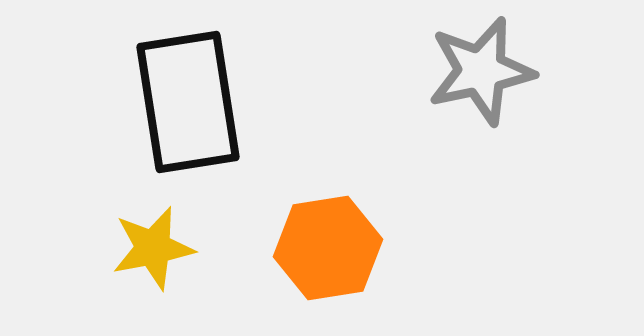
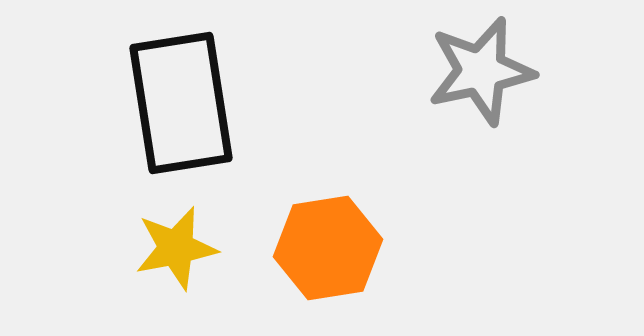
black rectangle: moved 7 px left, 1 px down
yellow star: moved 23 px right
